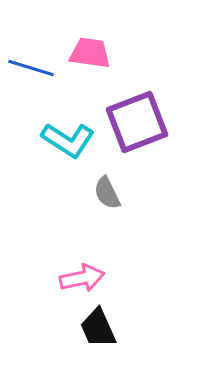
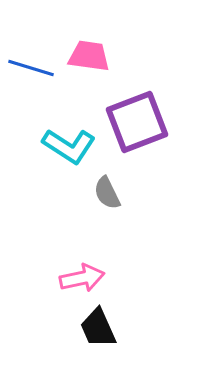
pink trapezoid: moved 1 px left, 3 px down
cyan L-shape: moved 1 px right, 6 px down
